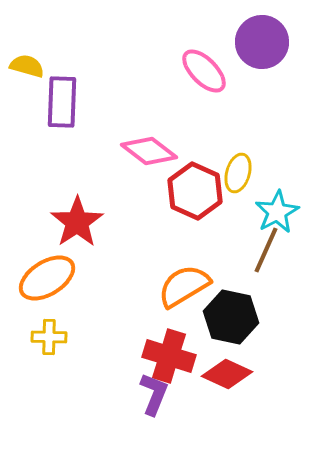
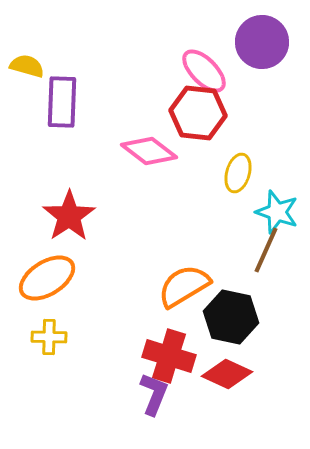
red hexagon: moved 3 px right, 78 px up; rotated 18 degrees counterclockwise
cyan star: rotated 24 degrees counterclockwise
red star: moved 8 px left, 6 px up
